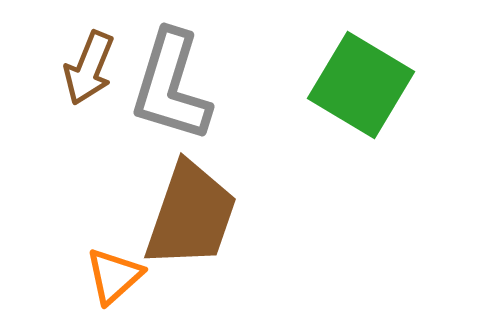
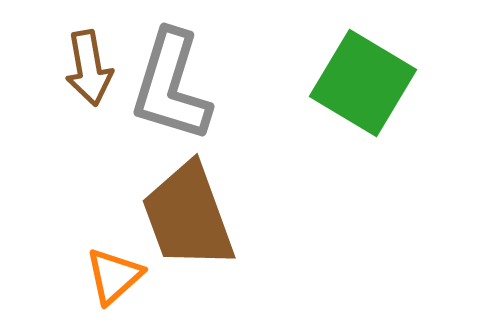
brown arrow: rotated 32 degrees counterclockwise
green square: moved 2 px right, 2 px up
brown trapezoid: moved 3 px left, 1 px down; rotated 141 degrees clockwise
